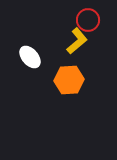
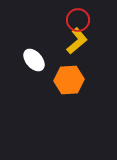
red circle: moved 10 px left
white ellipse: moved 4 px right, 3 px down
